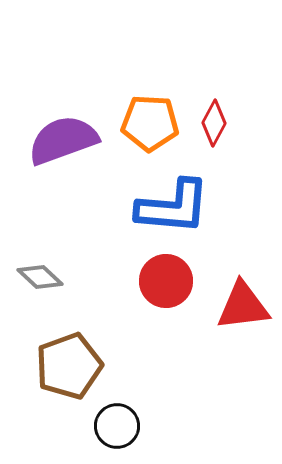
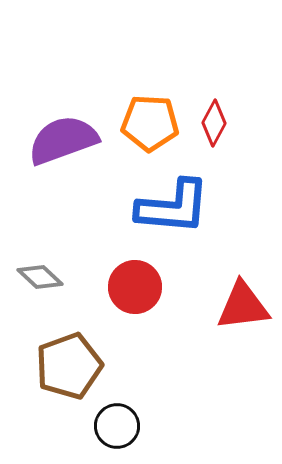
red circle: moved 31 px left, 6 px down
